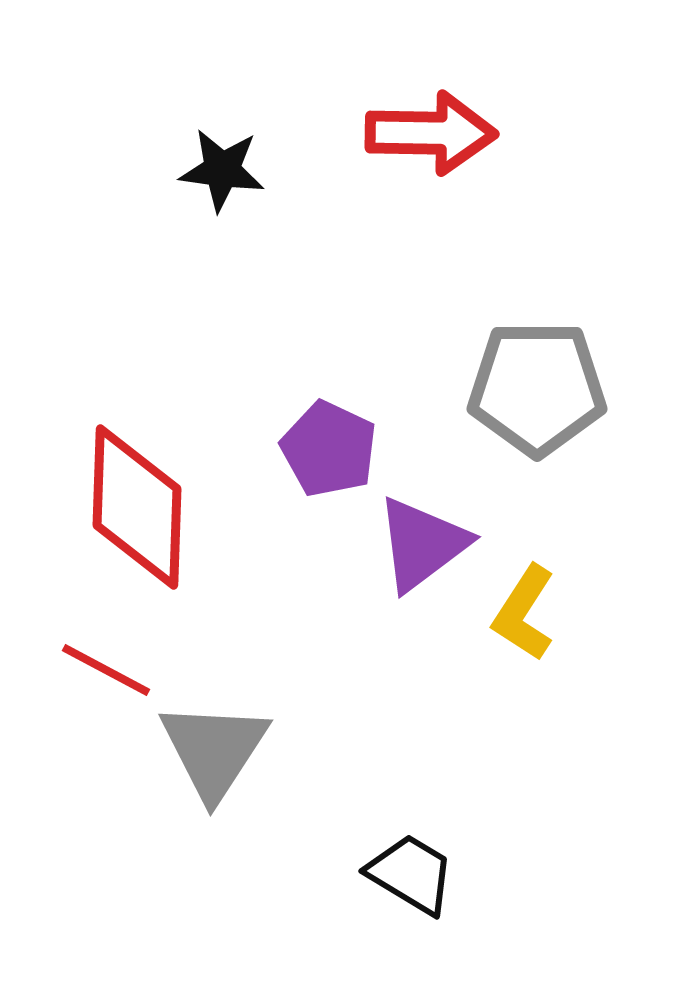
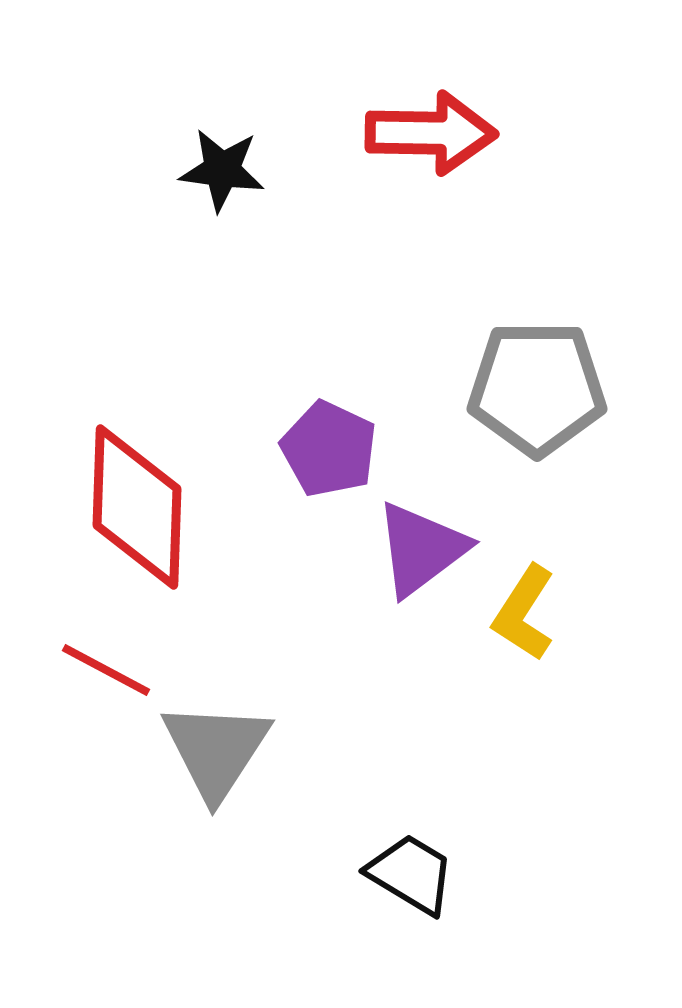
purple triangle: moved 1 px left, 5 px down
gray triangle: moved 2 px right
